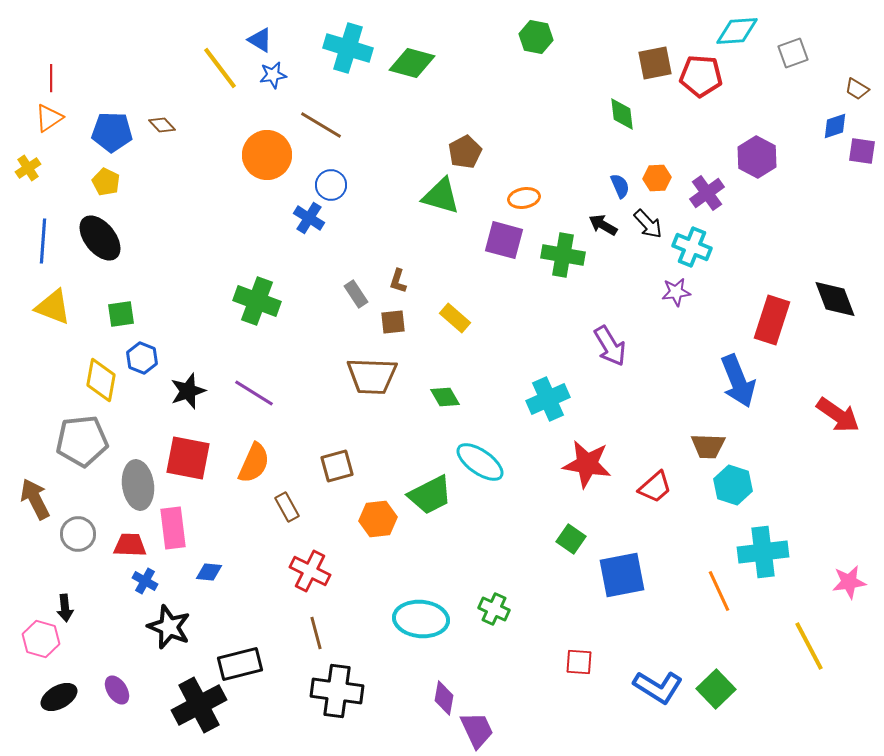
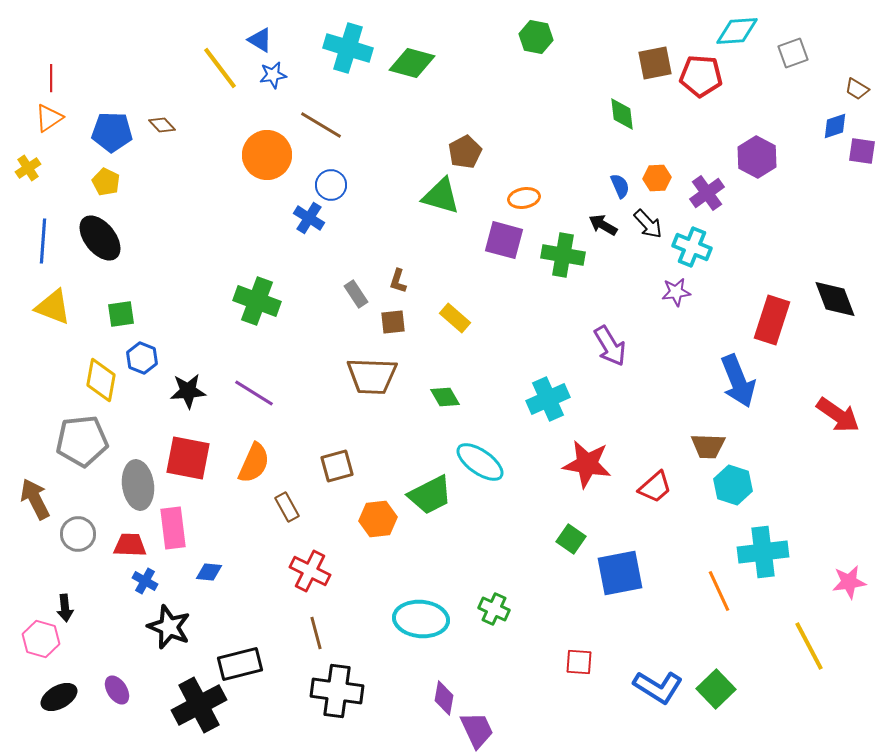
black star at (188, 391): rotated 15 degrees clockwise
blue square at (622, 575): moved 2 px left, 2 px up
